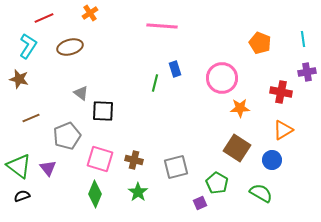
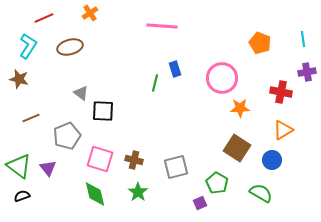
green diamond: rotated 36 degrees counterclockwise
